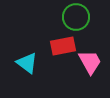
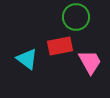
red rectangle: moved 3 px left
cyan triangle: moved 4 px up
